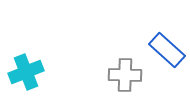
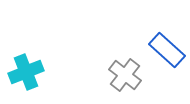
gray cross: rotated 36 degrees clockwise
